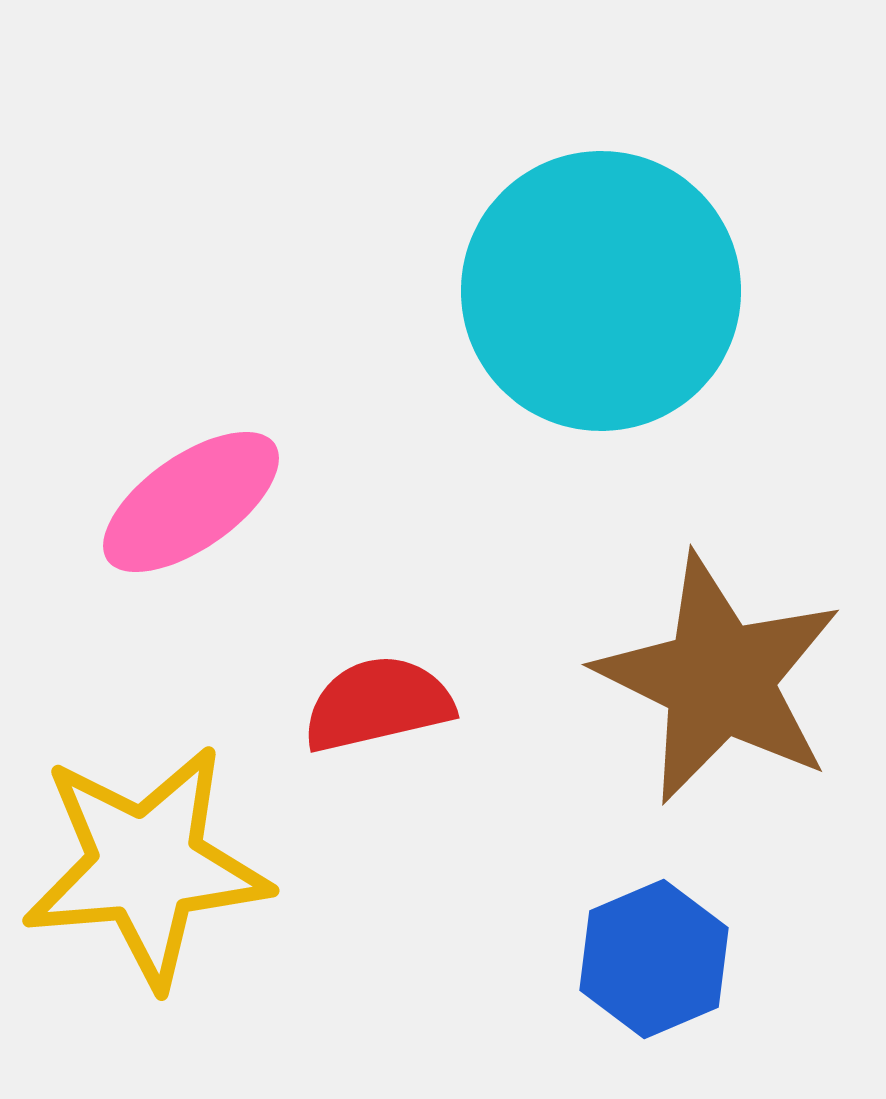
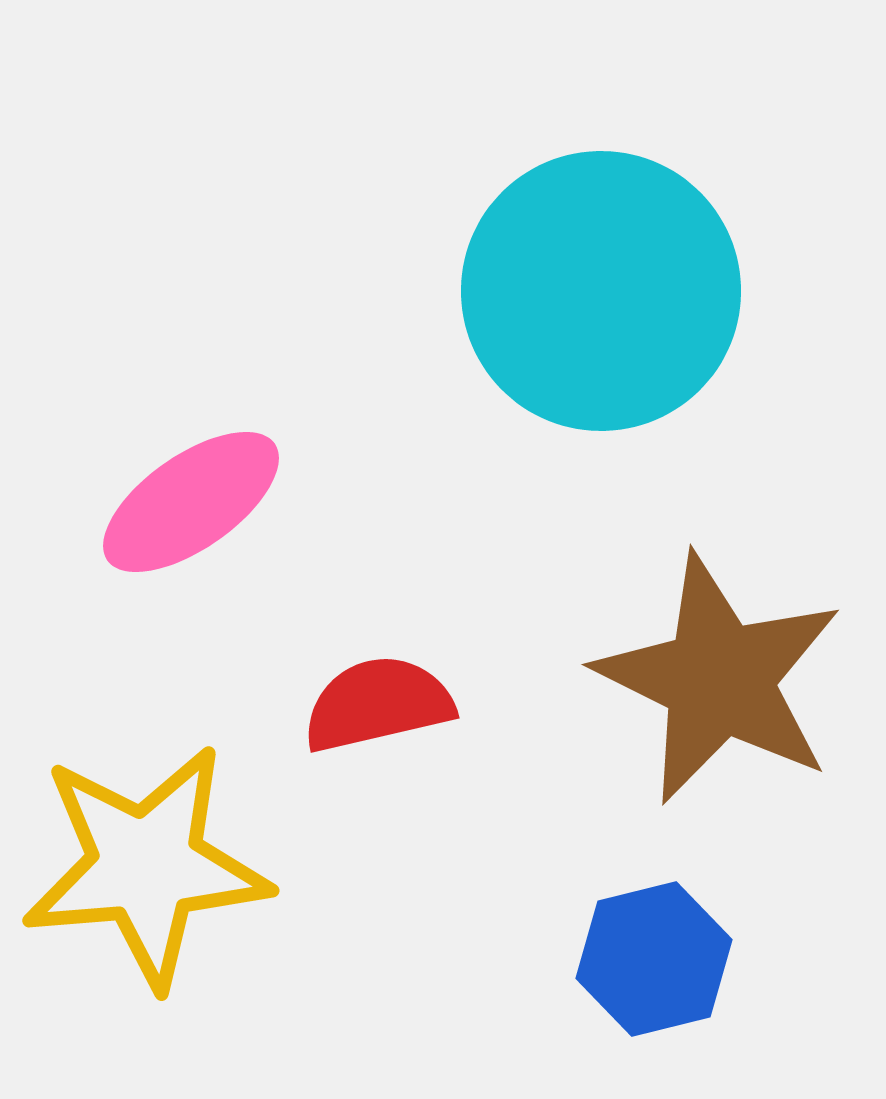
blue hexagon: rotated 9 degrees clockwise
